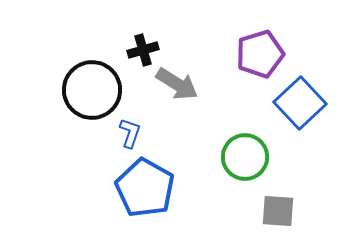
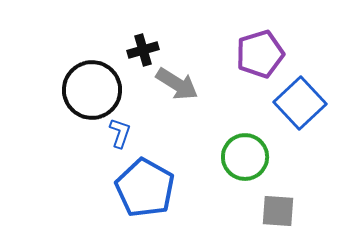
blue L-shape: moved 10 px left
